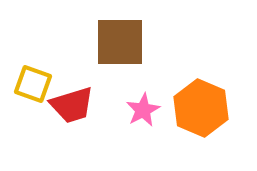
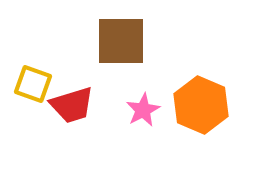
brown square: moved 1 px right, 1 px up
orange hexagon: moved 3 px up
